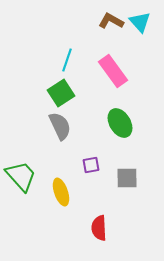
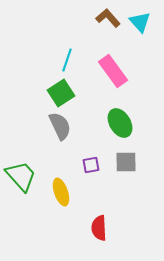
brown L-shape: moved 3 px left, 3 px up; rotated 20 degrees clockwise
gray square: moved 1 px left, 16 px up
